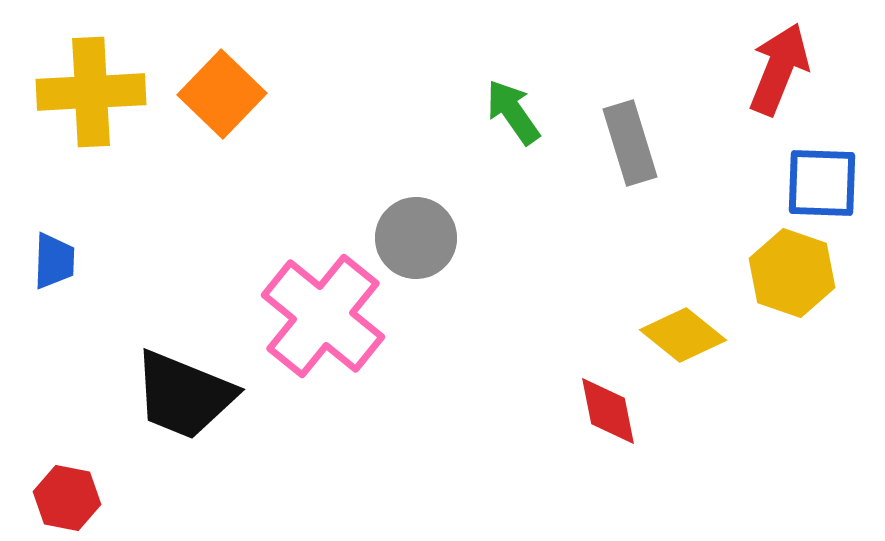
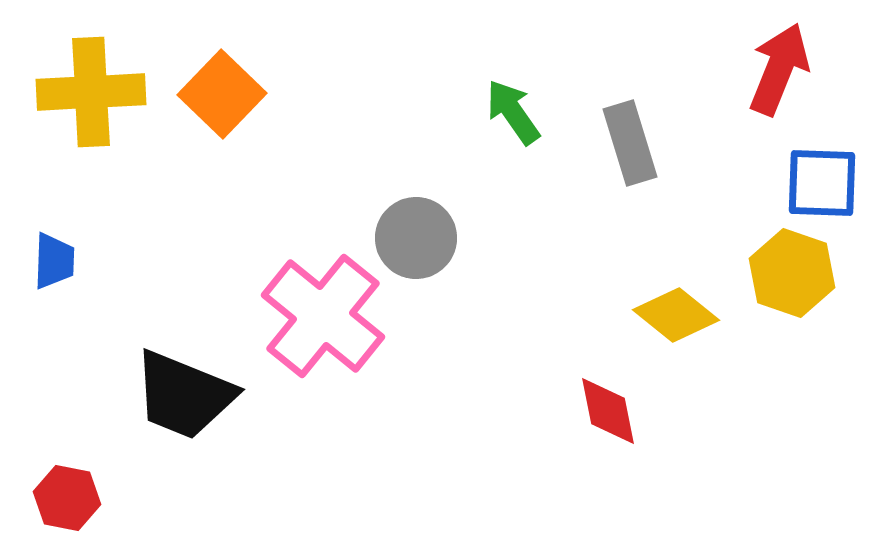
yellow diamond: moved 7 px left, 20 px up
